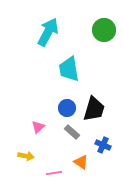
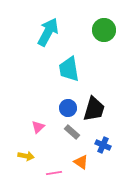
blue circle: moved 1 px right
